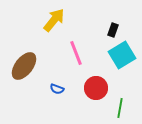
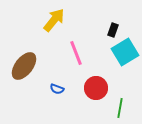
cyan square: moved 3 px right, 3 px up
